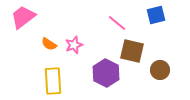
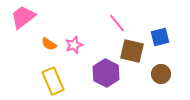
blue square: moved 4 px right, 22 px down
pink line: rotated 12 degrees clockwise
brown circle: moved 1 px right, 4 px down
yellow rectangle: rotated 20 degrees counterclockwise
